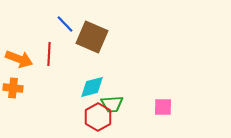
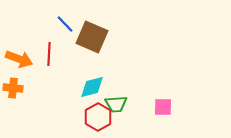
green trapezoid: moved 4 px right
